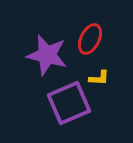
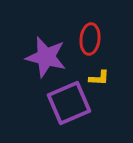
red ellipse: rotated 20 degrees counterclockwise
purple star: moved 1 px left, 2 px down
